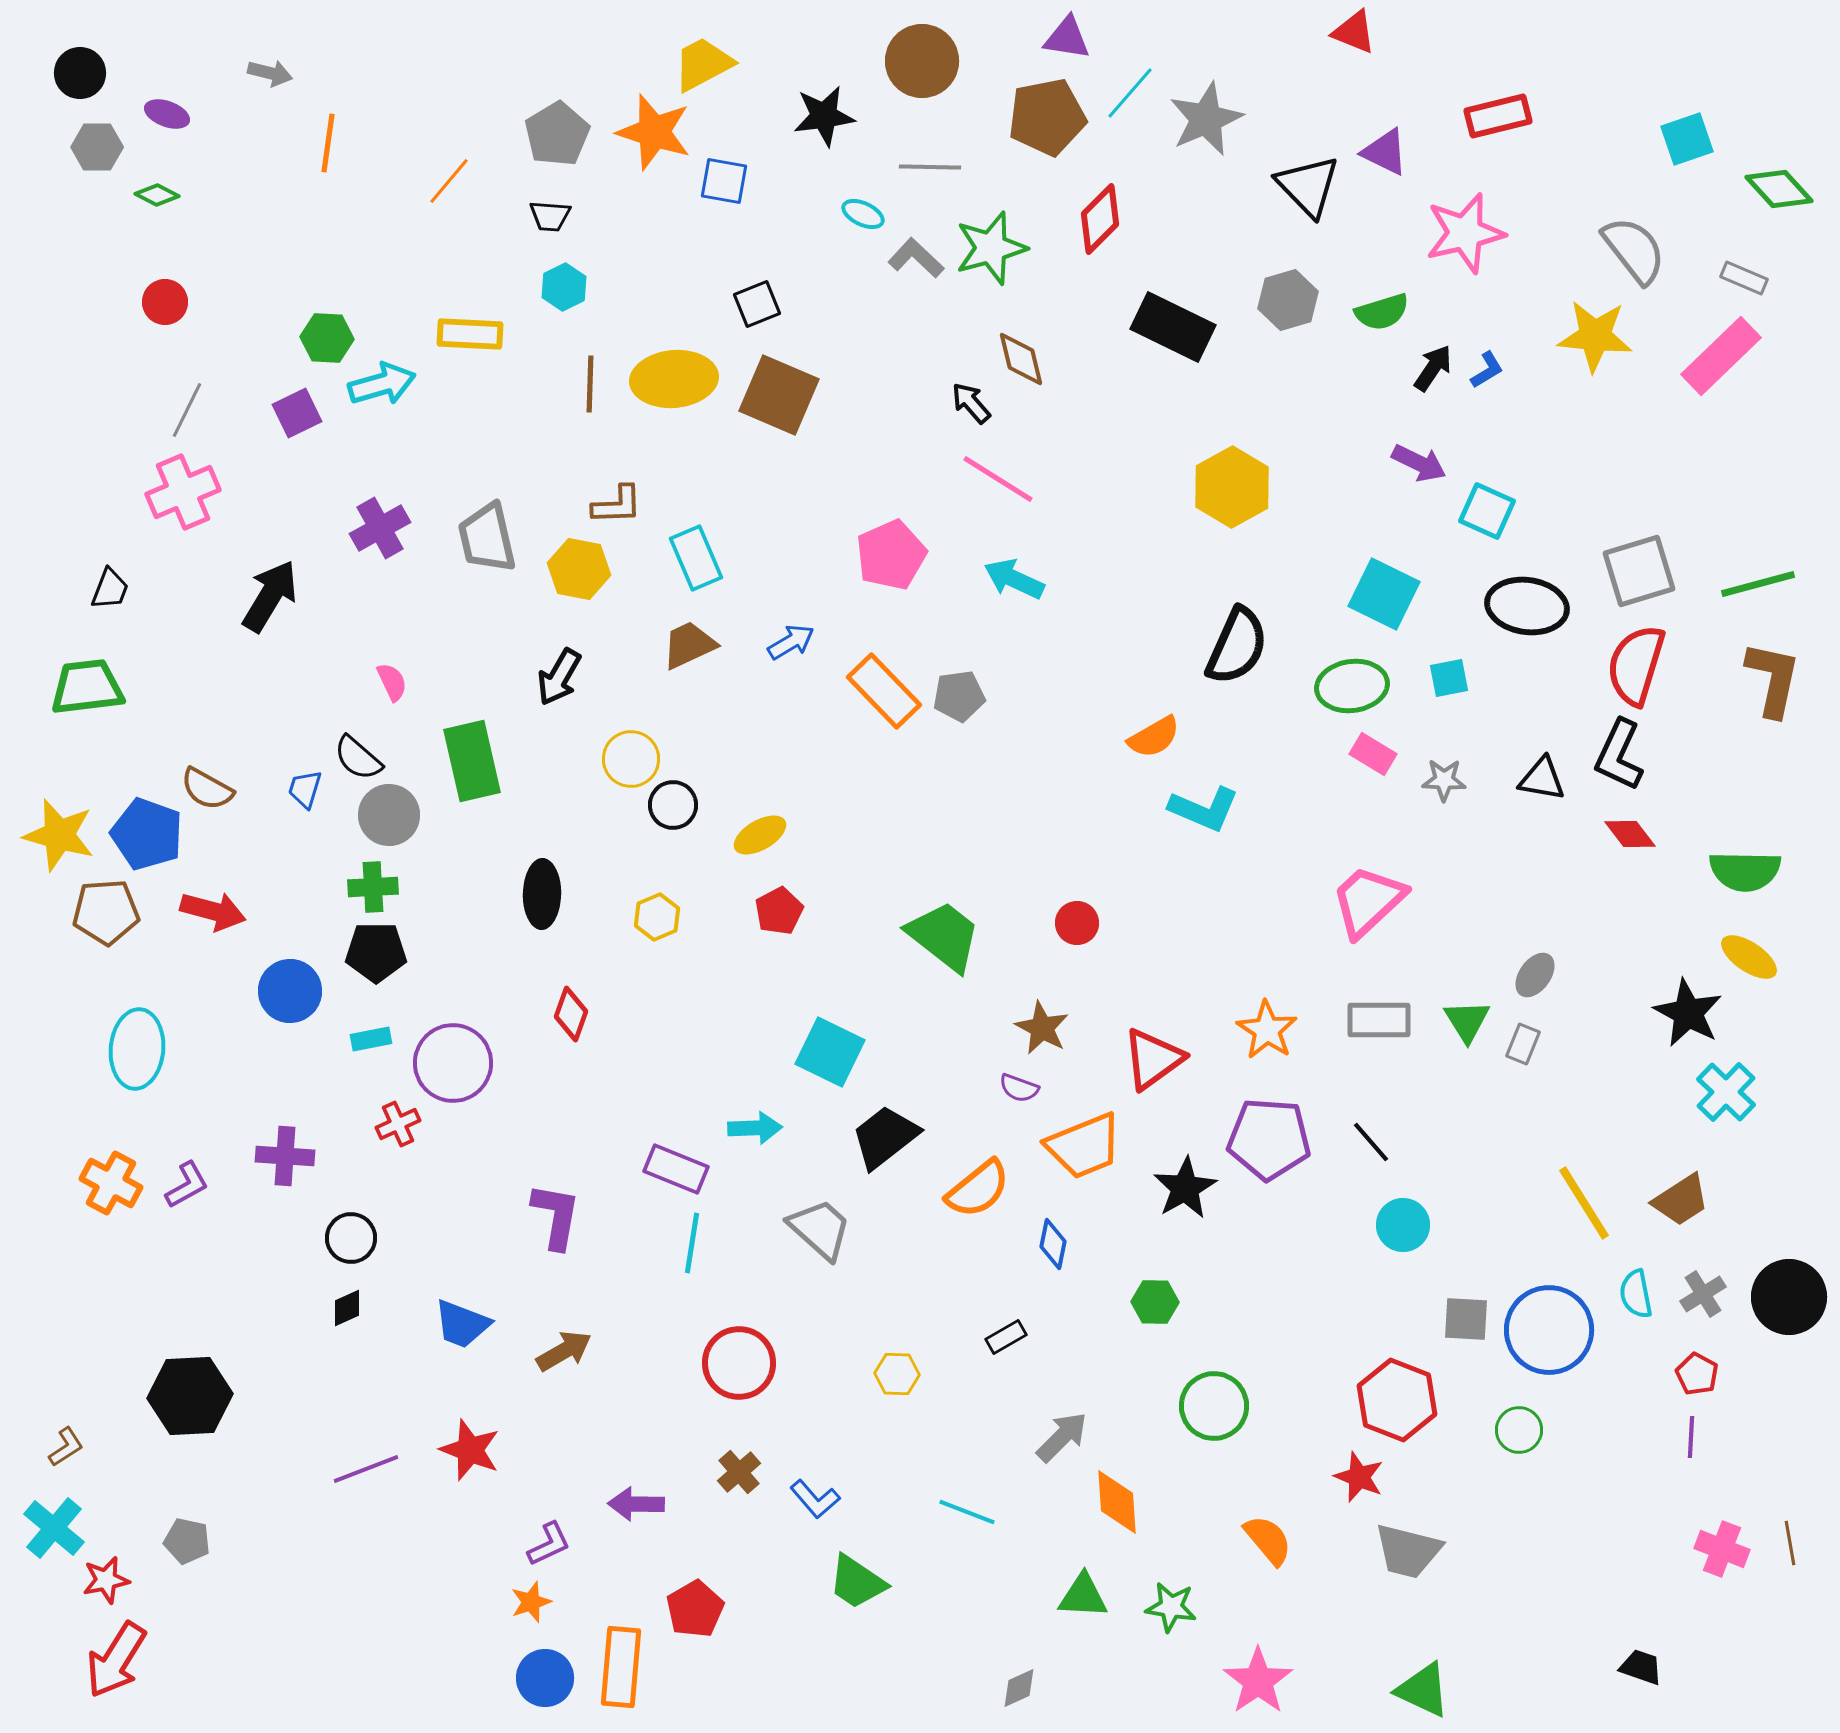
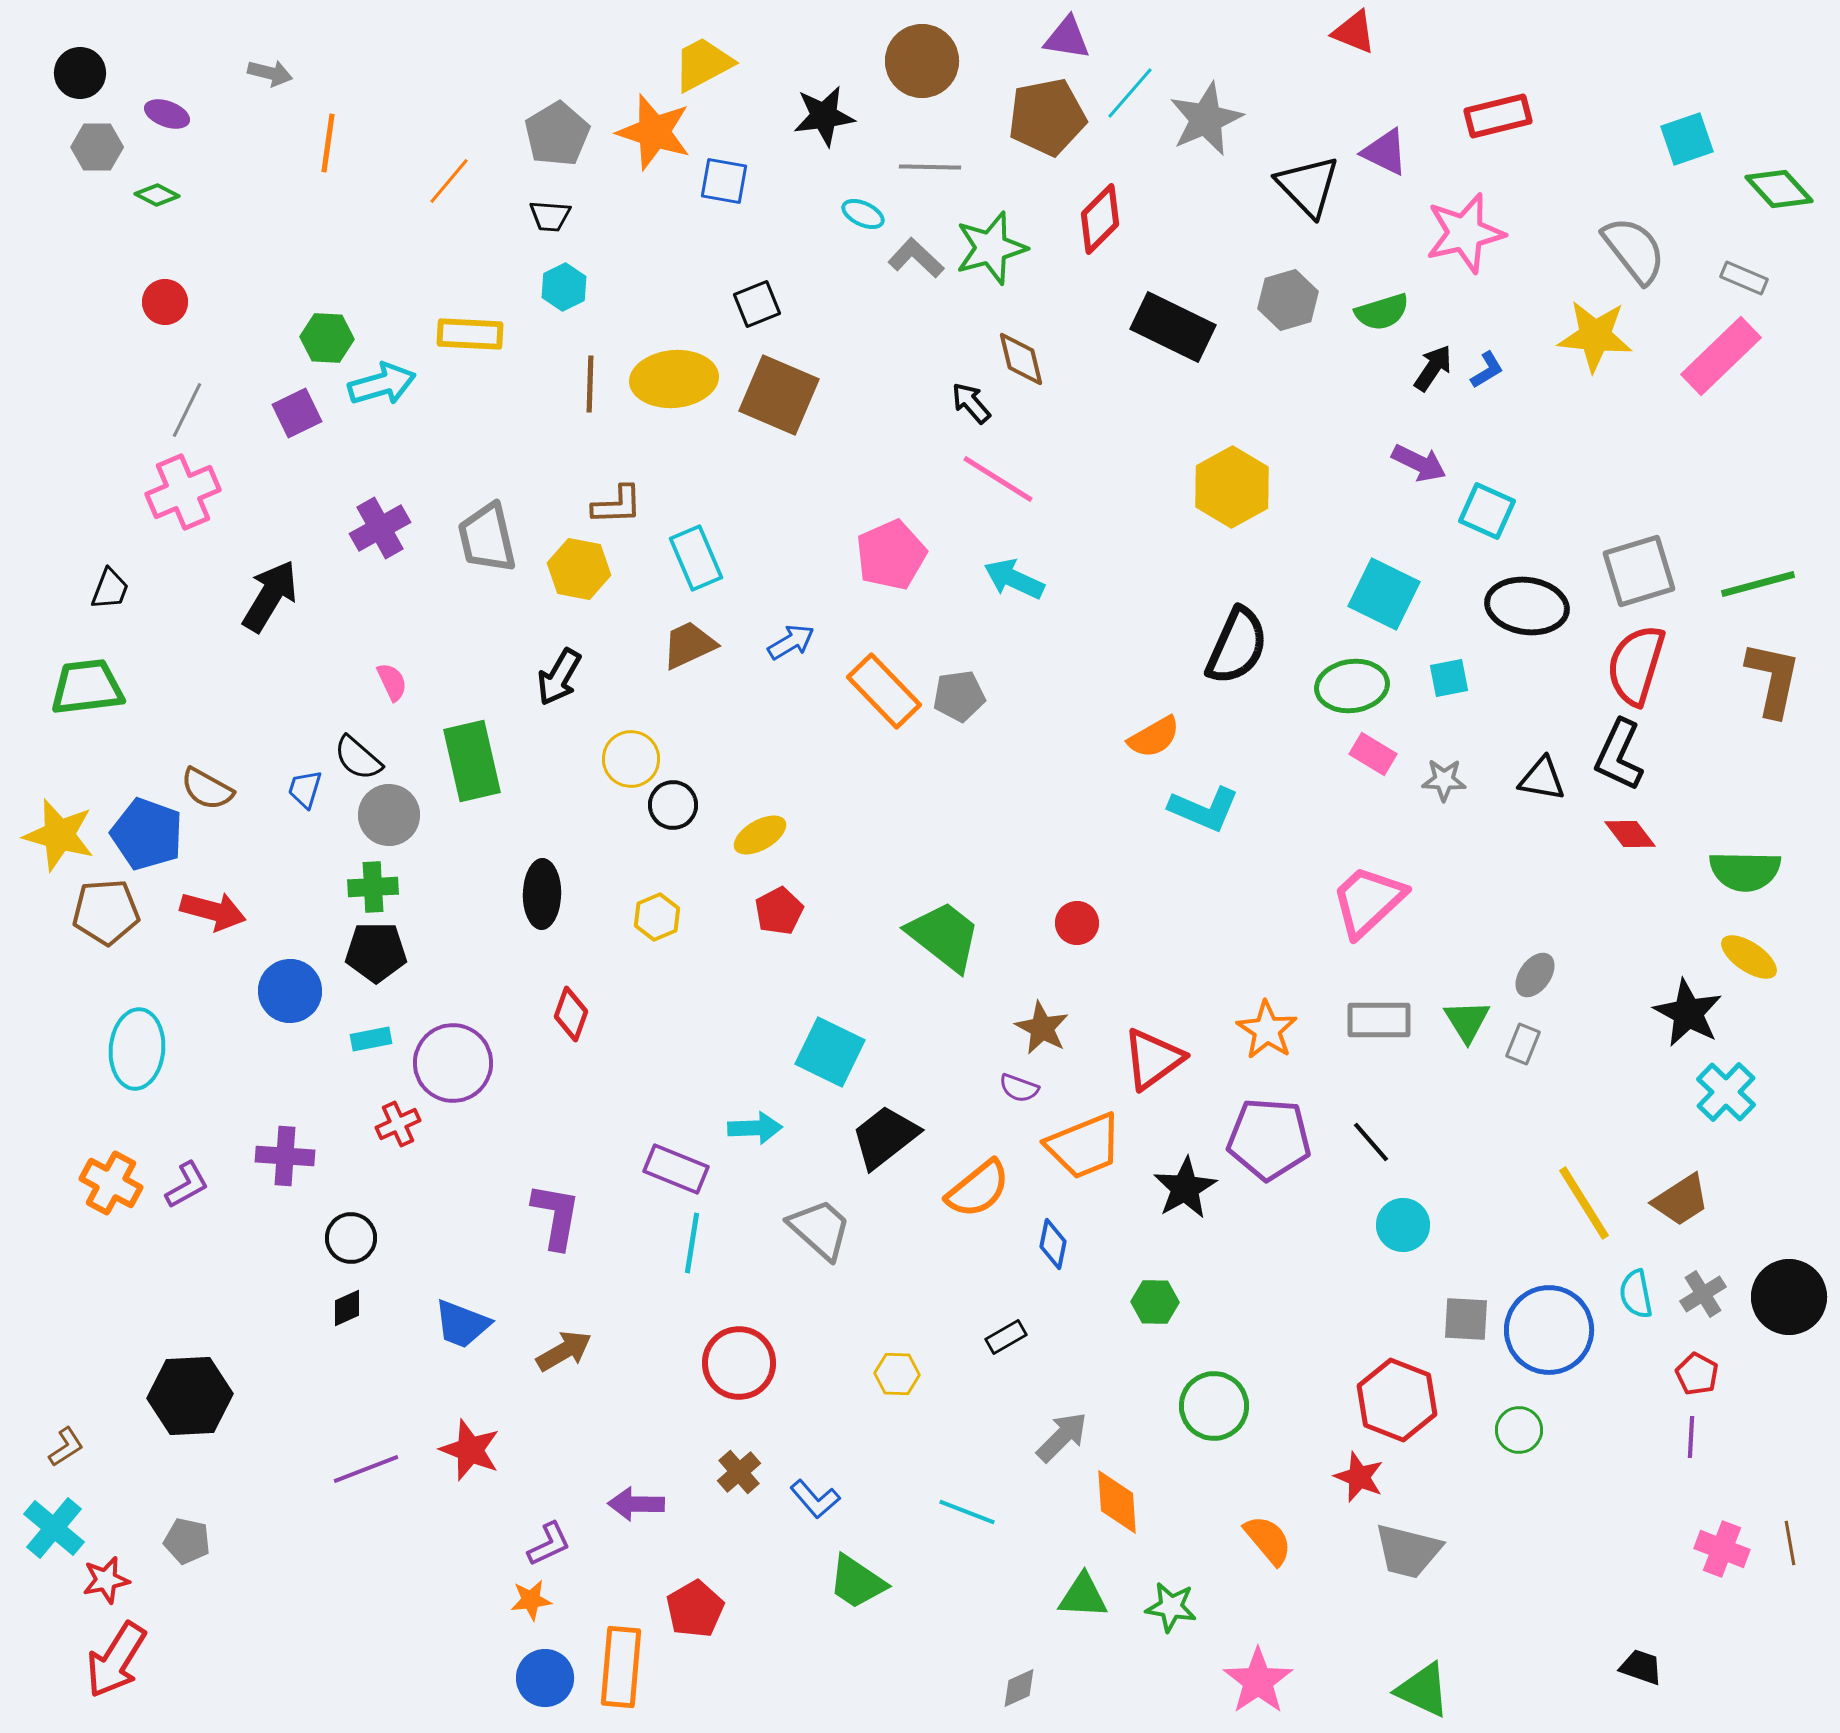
orange star at (531, 1602): moved 2 px up; rotated 12 degrees clockwise
